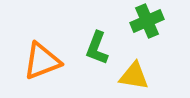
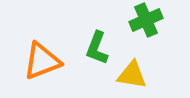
green cross: moved 1 px left, 1 px up
yellow triangle: moved 2 px left, 1 px up
